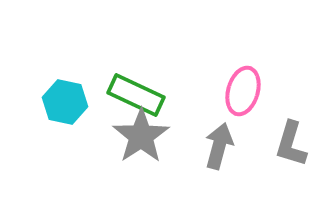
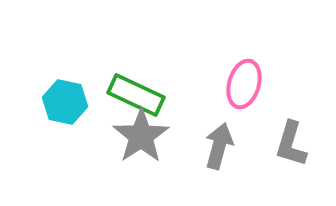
pink ellipse: moved 1 px right, 7 px up
